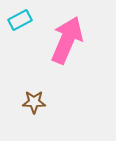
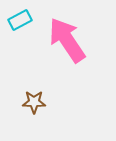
pink arrow: rotated 57 degrees counterclockwise
